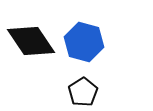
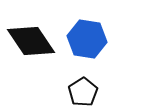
blue hexagon: moved 3 px right, 3 px up; rotated 6 degrees counterclockwise
